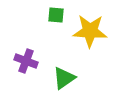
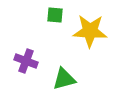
green square: moved 1 px left
green triangle: moved 1 px down; rotated 20 degrees clockwise
